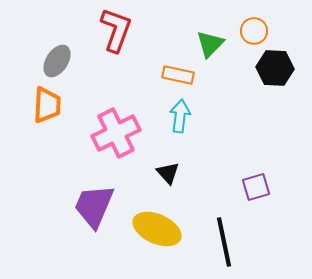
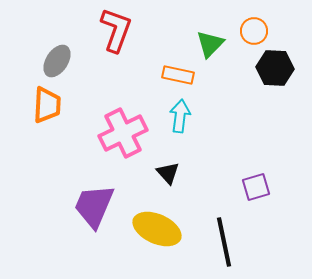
pink cross: moved 7 px right
